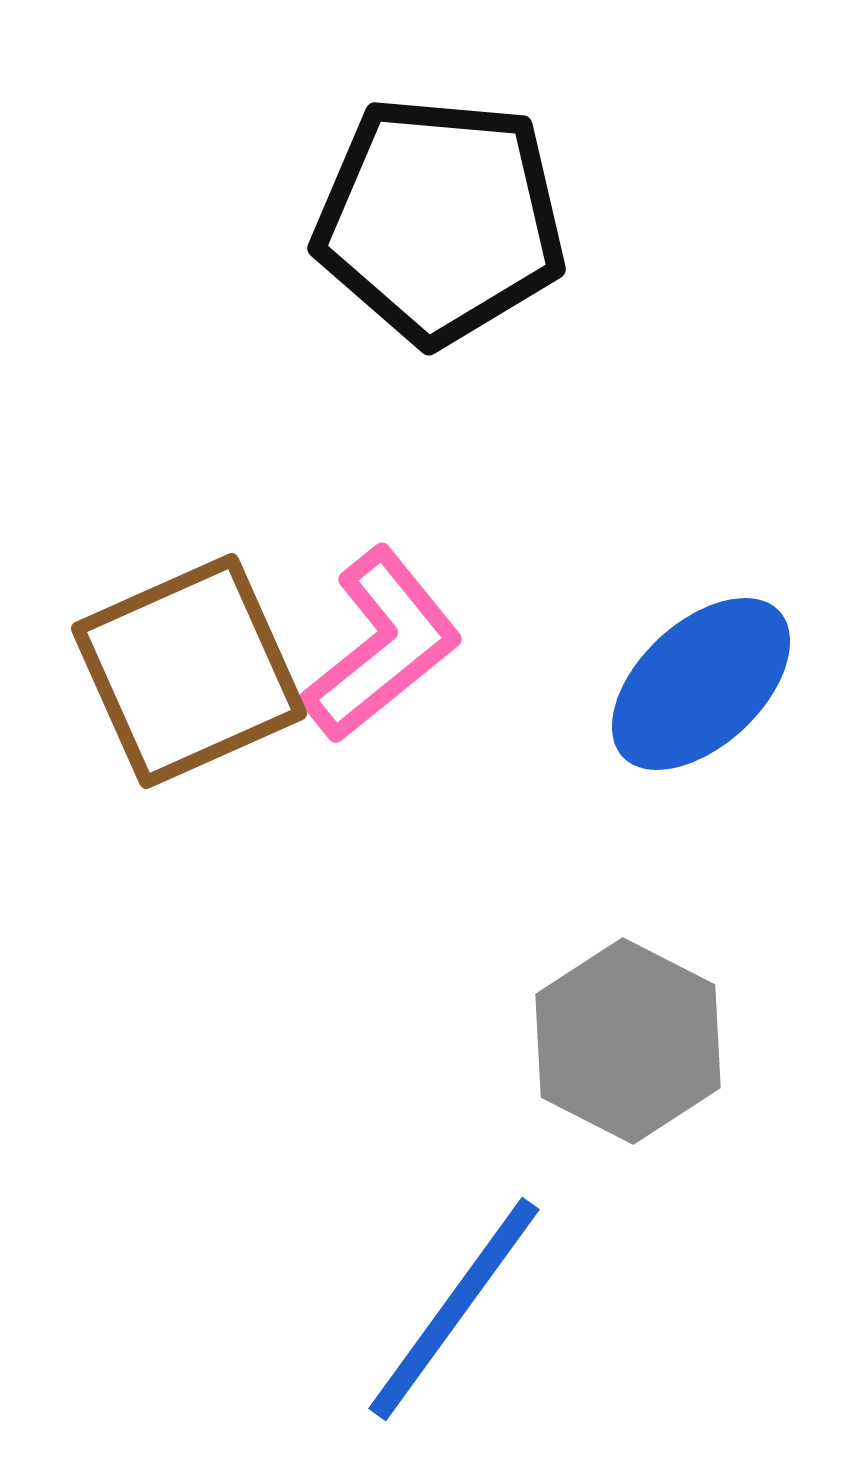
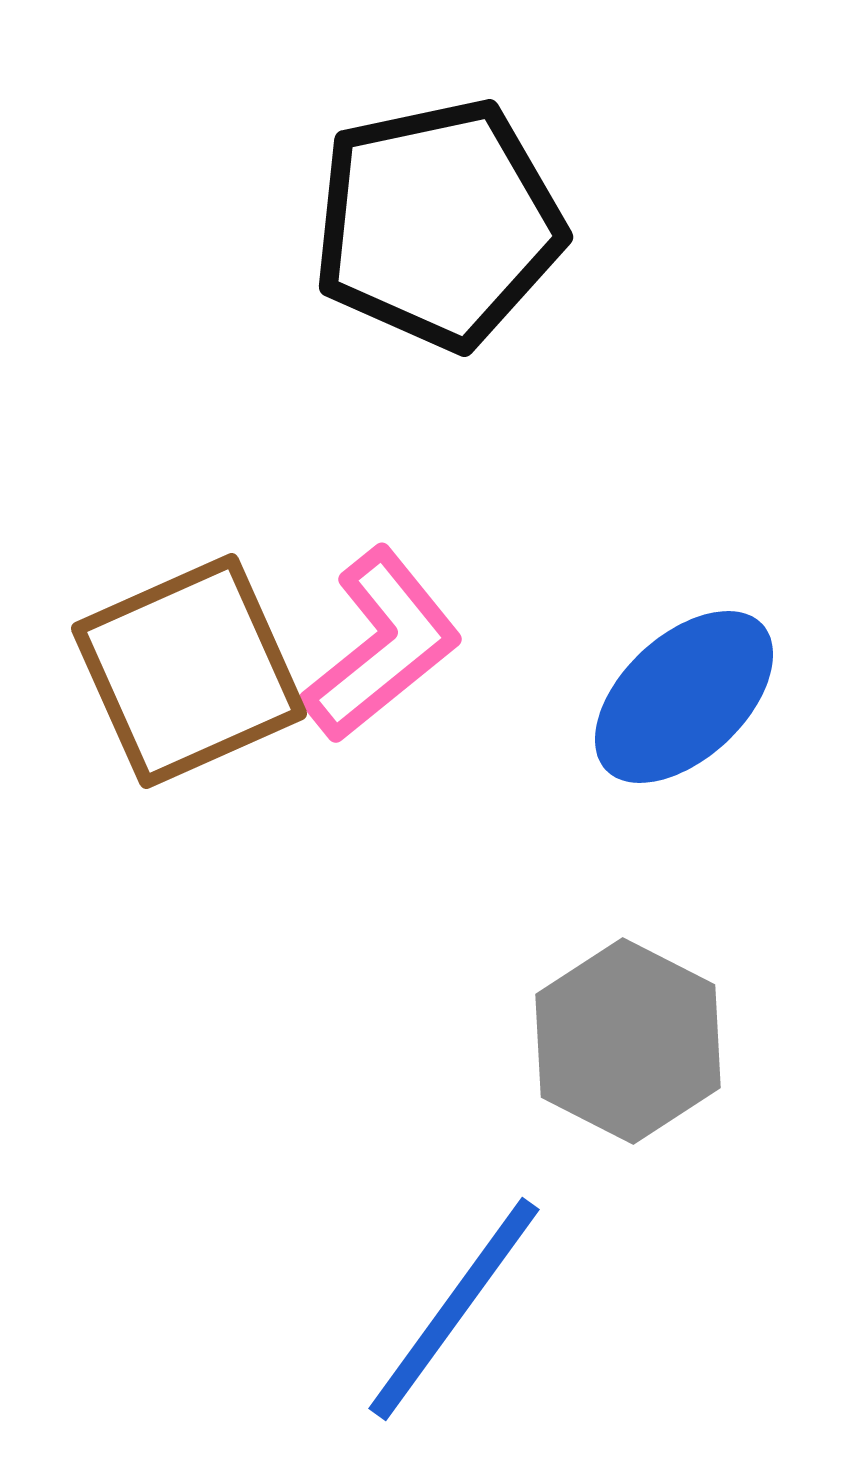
black pentagon: moved 2 px left, 4 px down; rotated 17 degrees counterclockwise
blue ellipse: moved 17 px left, 13 px down
